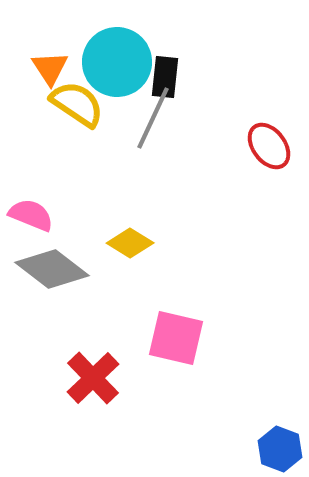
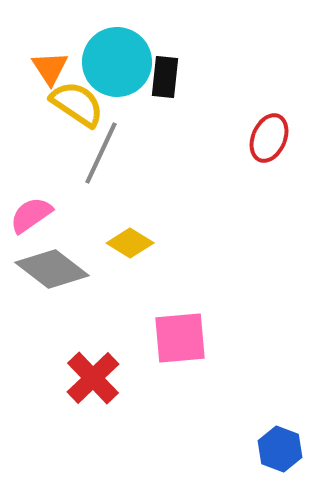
gray line: moved 52 px left, 35 px down
red ellipse: moved 8 px up; rotated 60 degrees clockwise
pink semicircle: rotated 57 degrees counterclockwise
pink square: moved 4 px right; rotated 18 degrees counterclockwise
